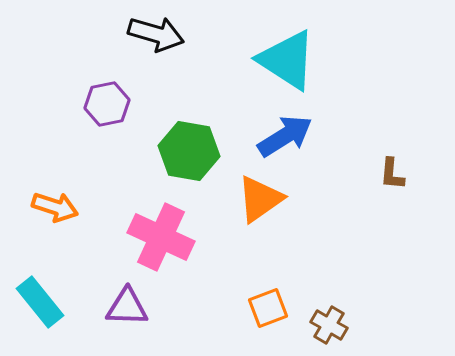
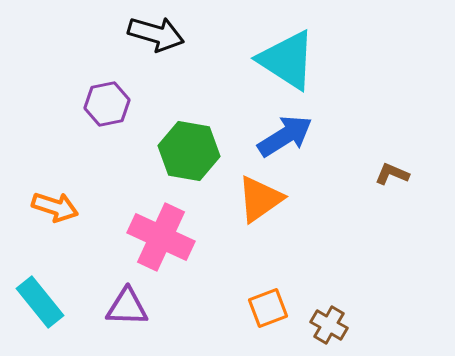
brown L-shape: rotated 108 degrees clockwise
